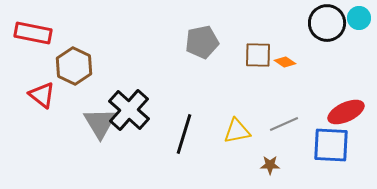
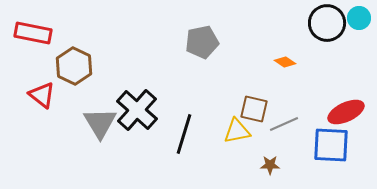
brown square: moved 4 px left, 54 px down; rotated 12 degrees clockwise
black cross: moved 8 px right
